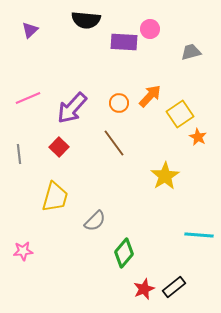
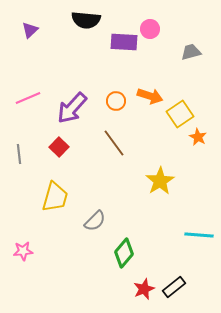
orange arrow: rotated 65 degrees clockwise
orange circle: moved 3 px left, 2 px up
yellow star: moved 5 px left, 5 px down
